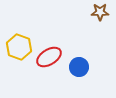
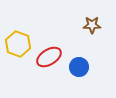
brown star: moved 8 px left, 13 px down
yellow hexagon: moved 1 px left, 3 px up
